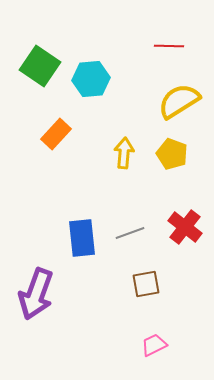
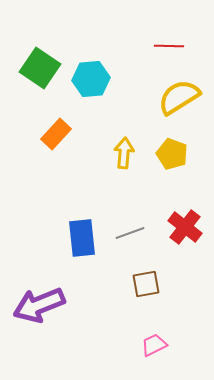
green square: moved 2 px down
yellow semicircle: moved 4 px up
purple arrow: moved 3 px right, 11 px down; rotated 48 degrees clockwise
